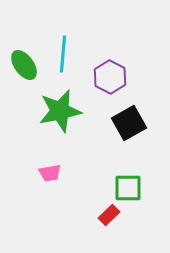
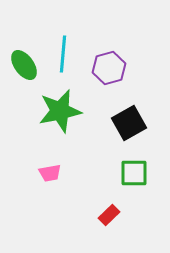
purple hexagon: moved 1 px left, 9 px up; rotated 16 degrees clockwise
green square: moved 6 px right, 15 px up
